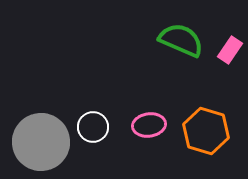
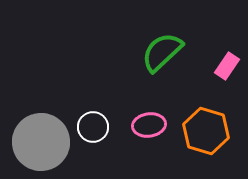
green semicircle: moved 19 px left, 12 px down; rotated 66 degrees counterclockwise
pink rectangle: moved 3 px left, 16 px down
